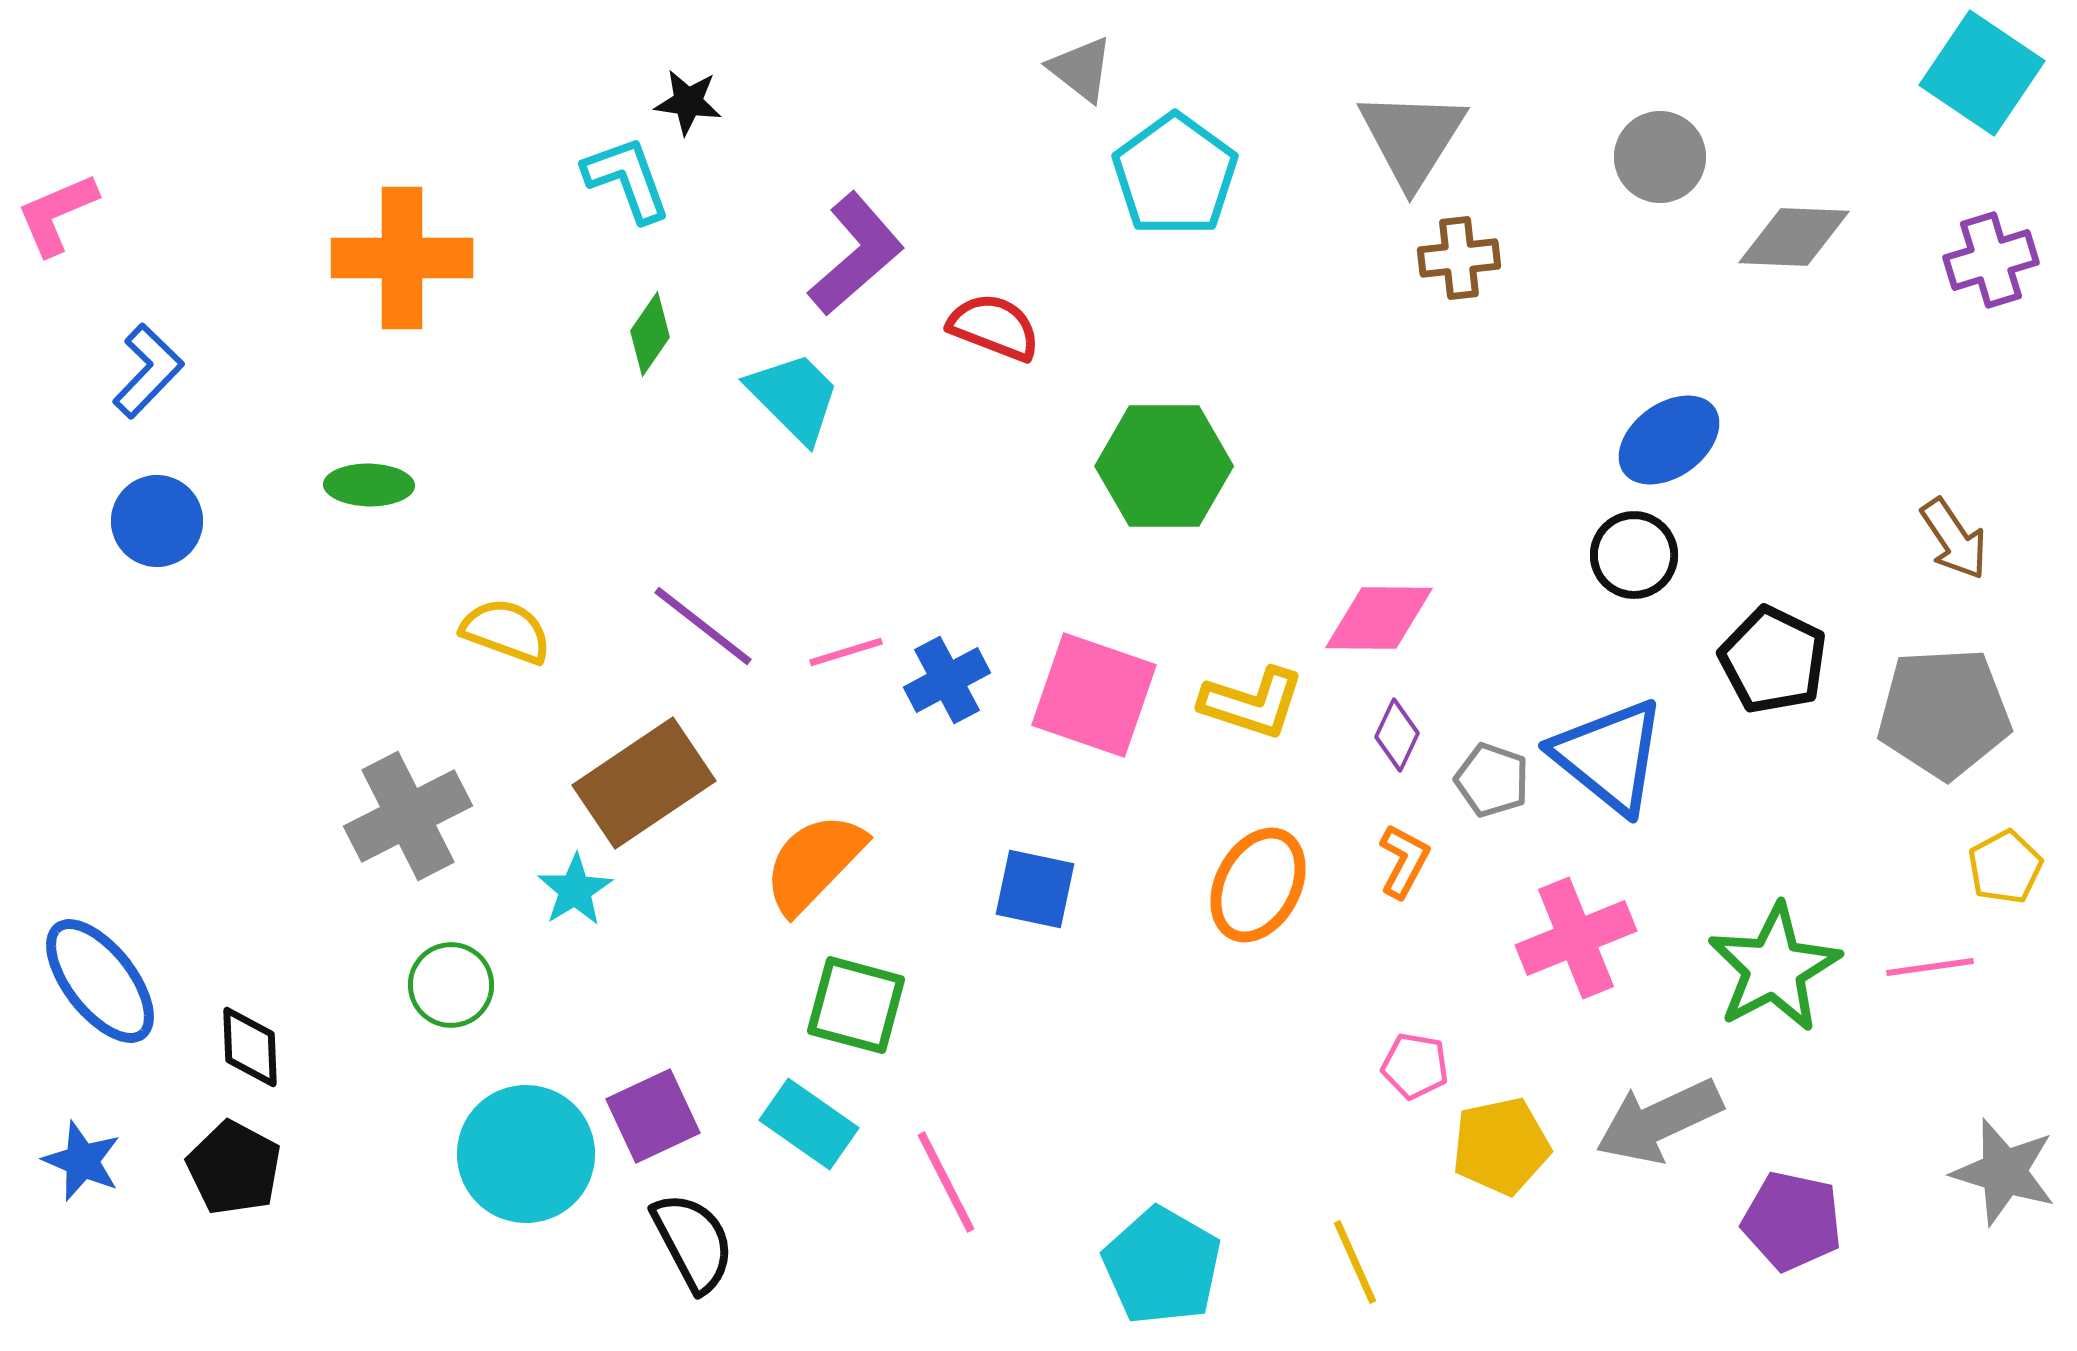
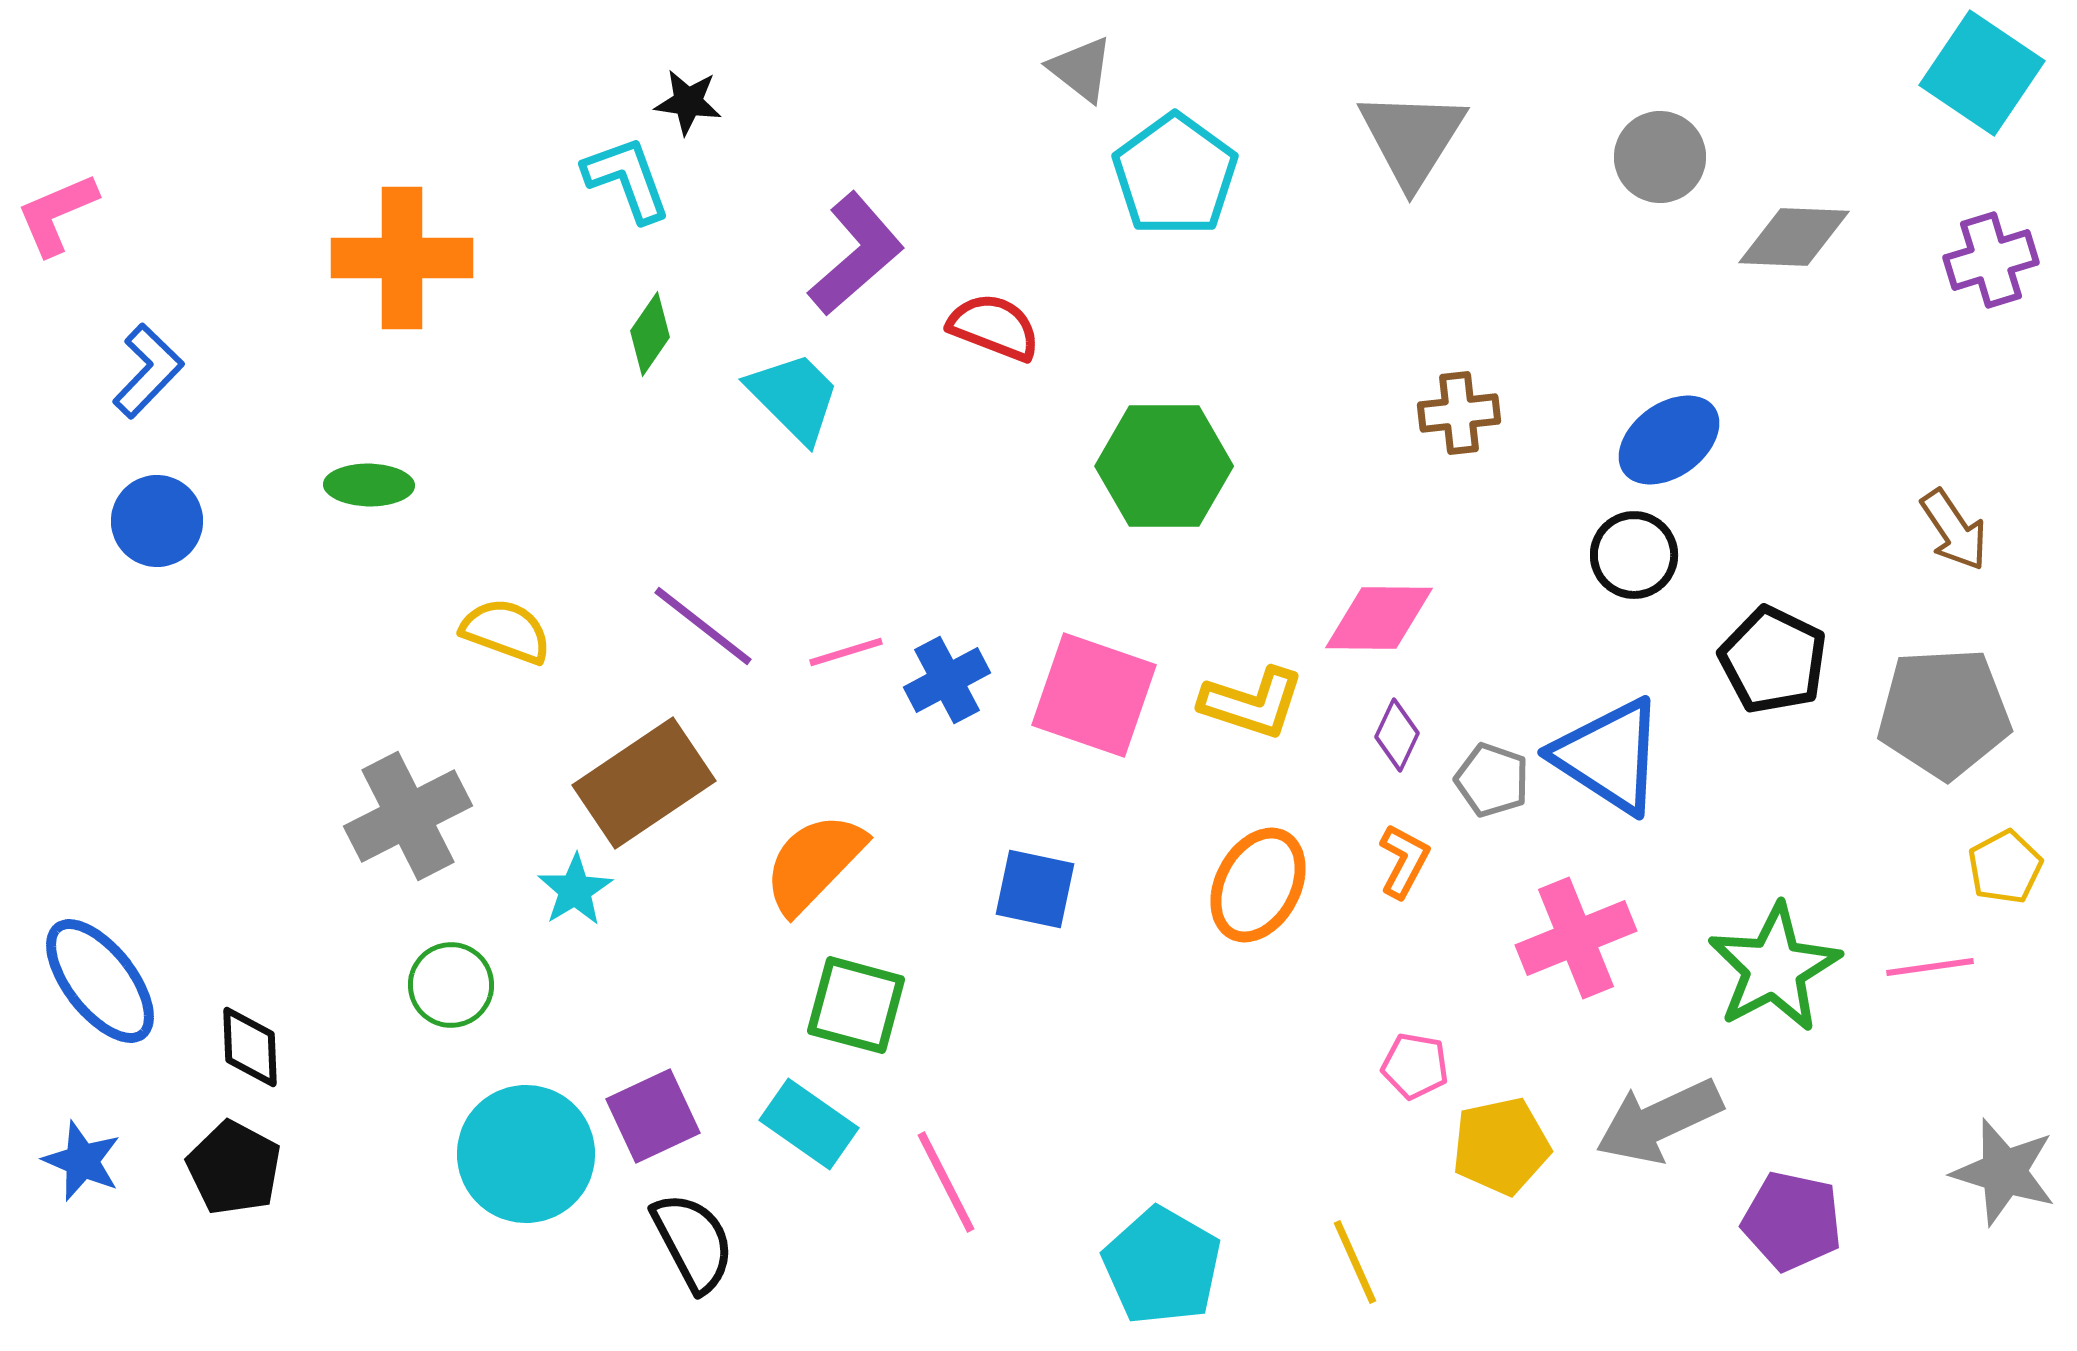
brown cross at (1459, 258): moved 155 px down
brown arrow at (1954, 539): moved 9 px up
blue triangle at (1609, 756): rotated 6 degrees counterclockwise
